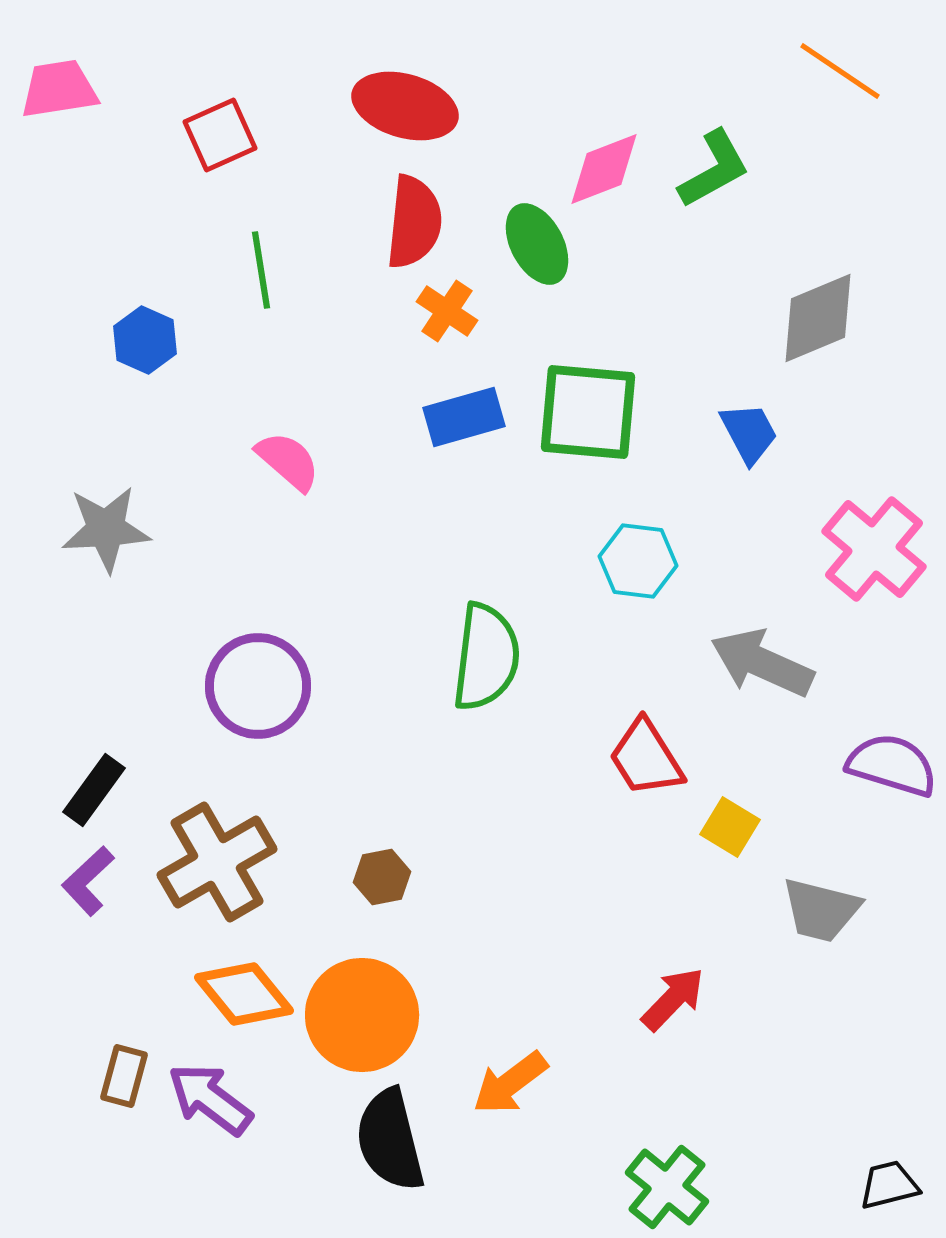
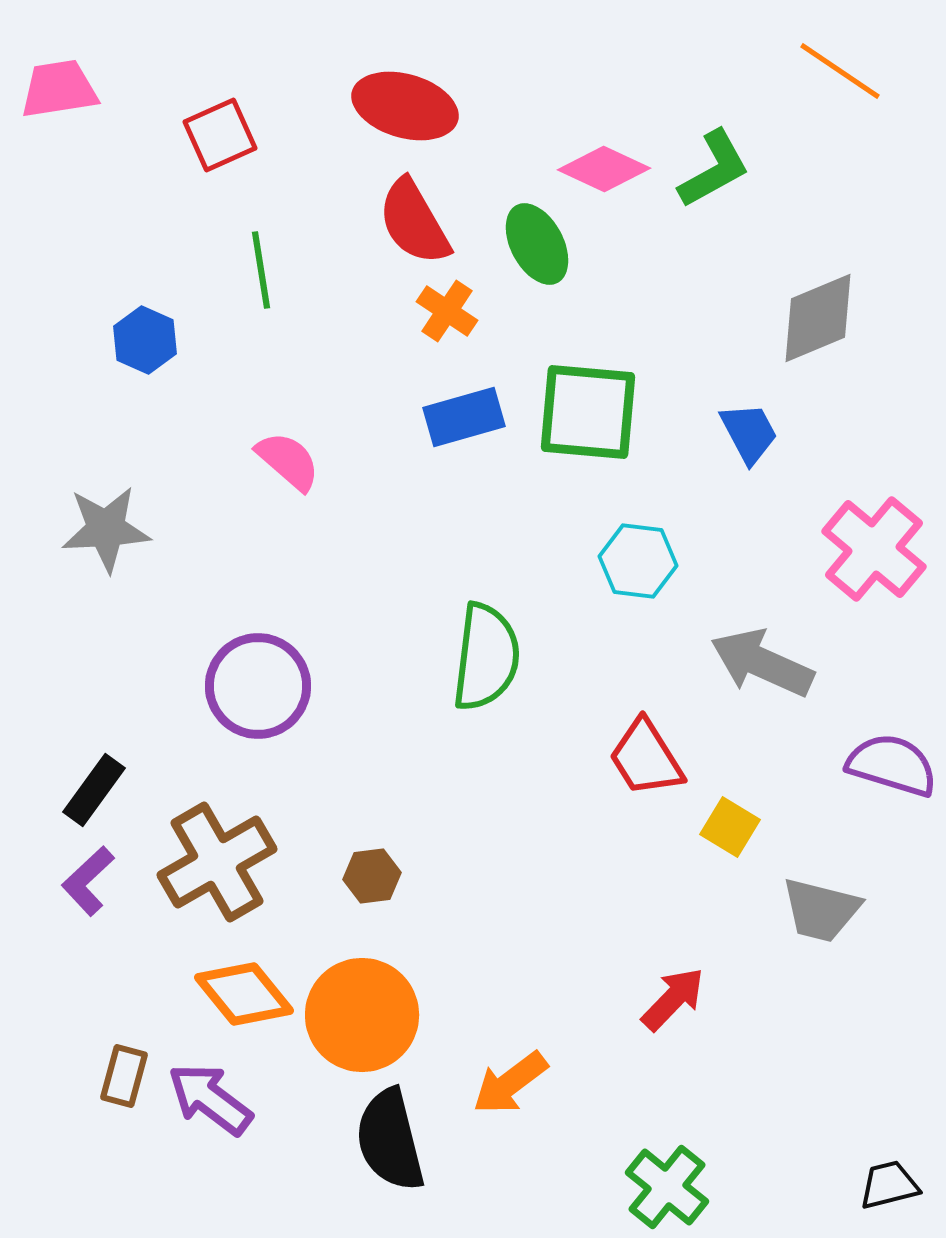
pink diamond: rotated 46 degrees clockwise
red semicircle: rotated 144 degrees clockwise
brown hexagon: moved 10 px left, 1 px up; rotated 4 degrees clockwise
